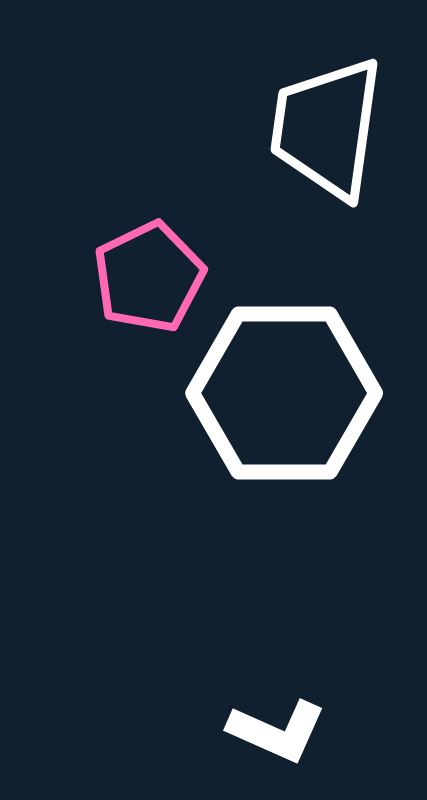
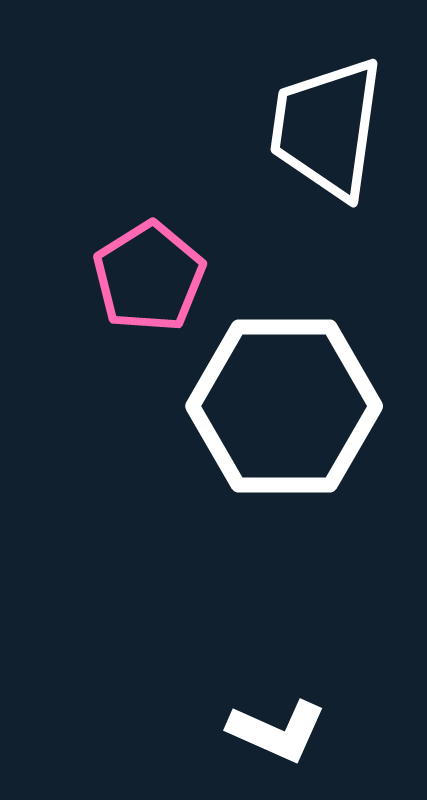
pink pentagon: rotated 6 degrees counterclockwise
white hexagon: moved 13 px down
